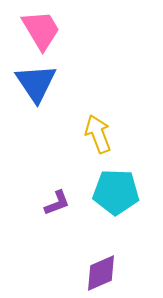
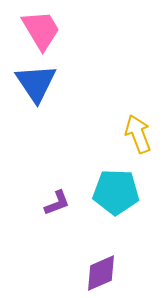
yellow arrow: moved 40 px right
